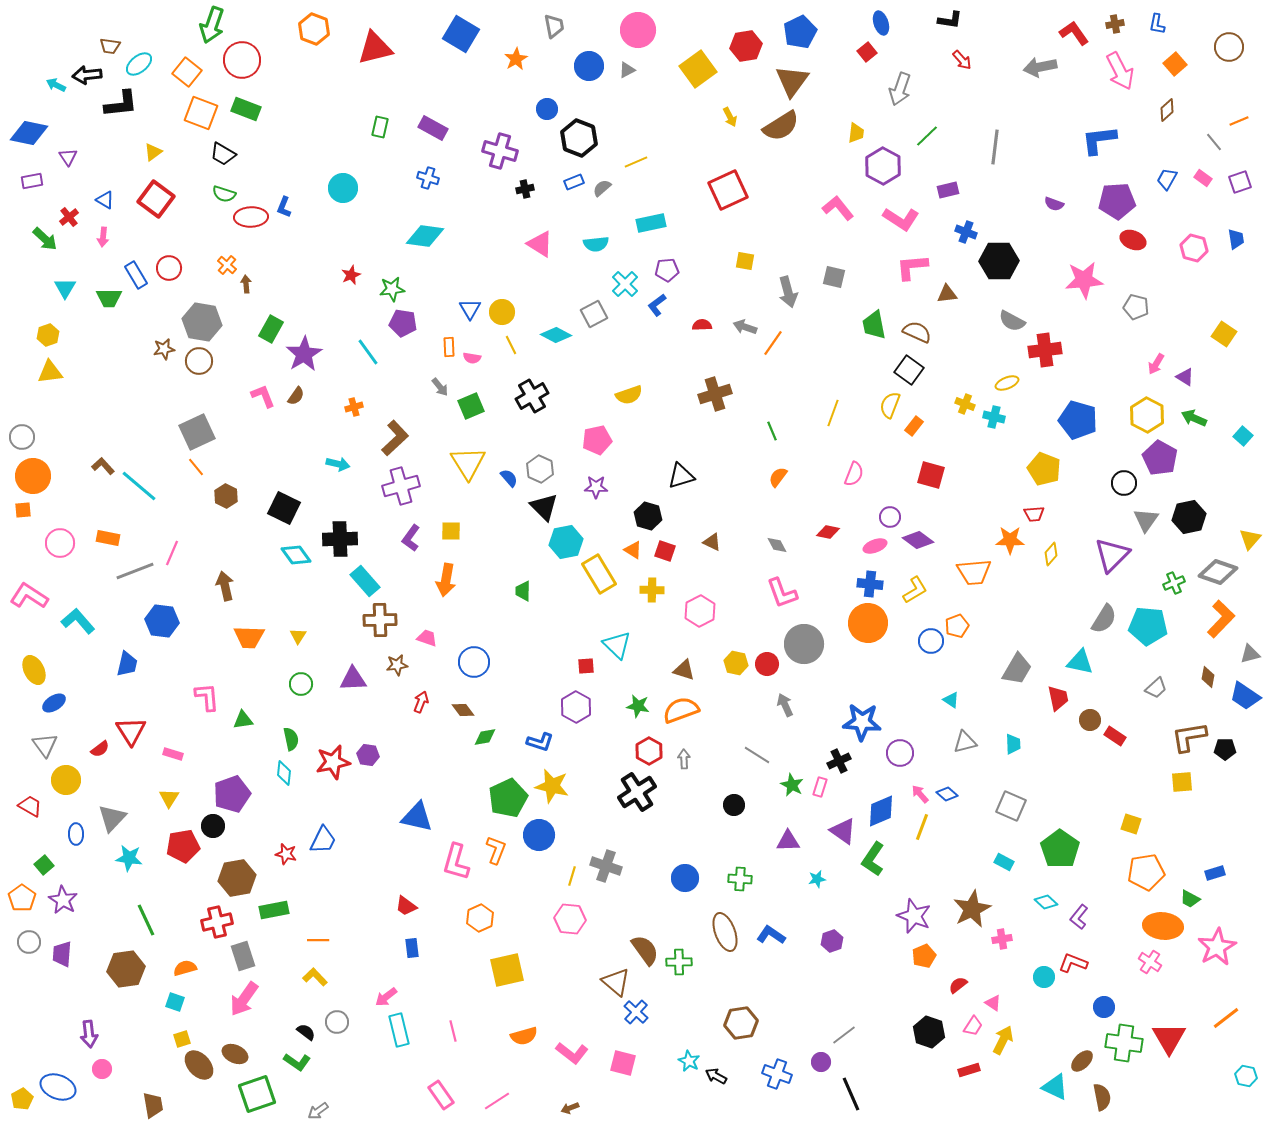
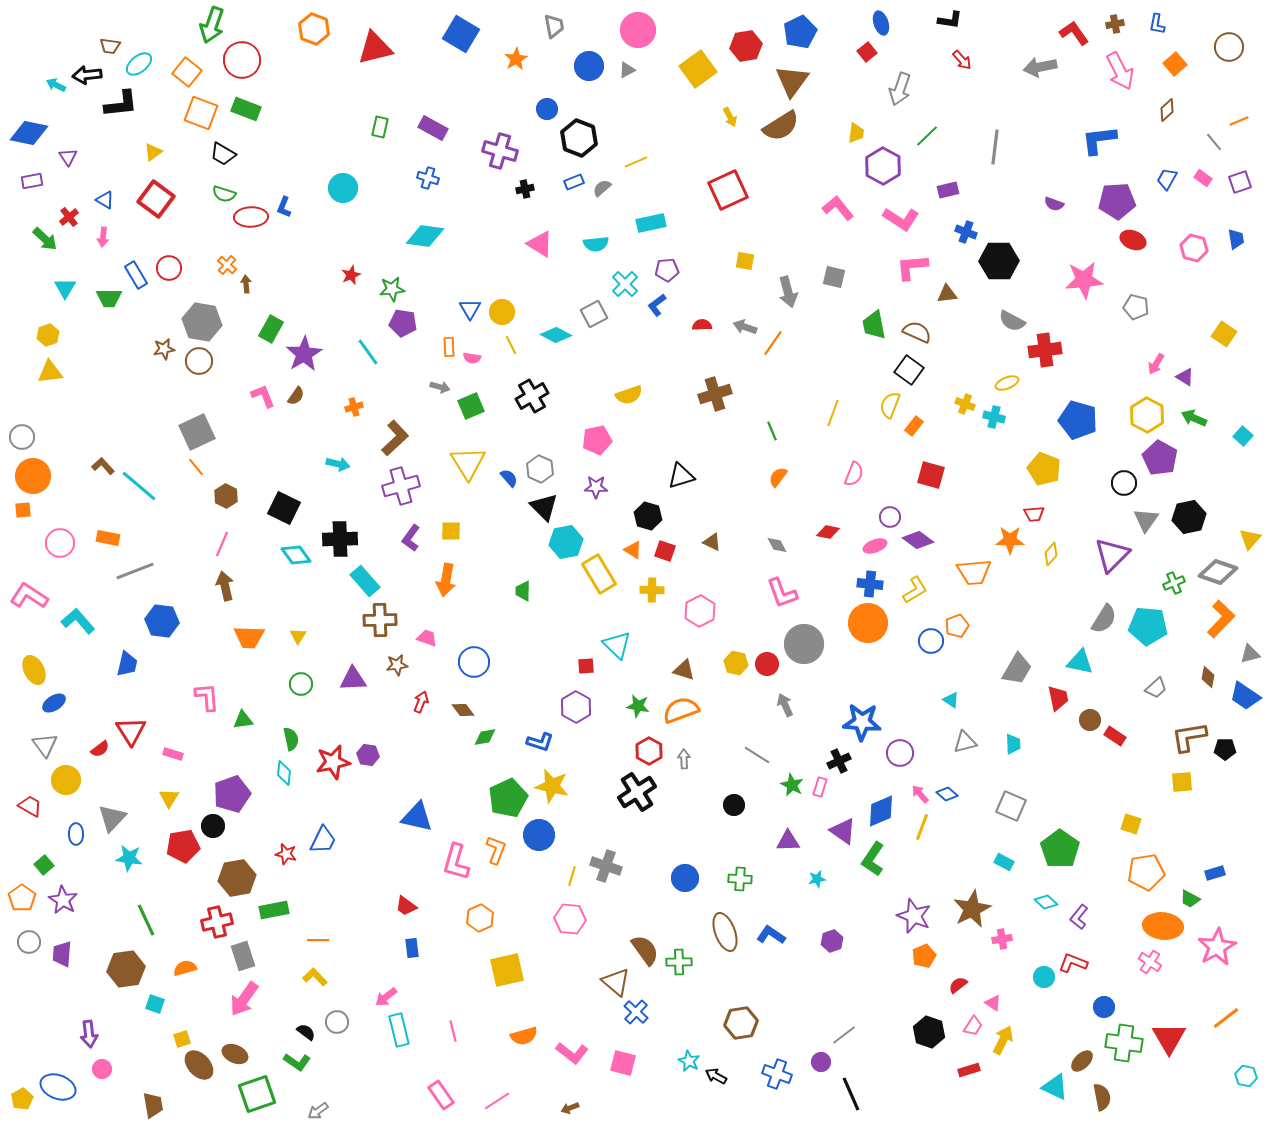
gray arrow at (440, 387): rotated 36 degrees counterclockwise
pink line at (172, 553): moved 50 px right, 9 px up
cyan square at (175, 1002): moved 20 px left, 2 px down
